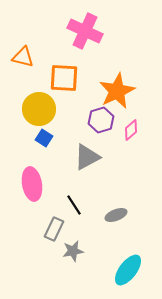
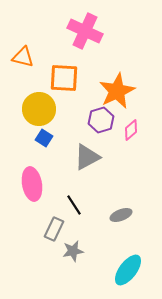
gray ellipse: moved 5 px right
